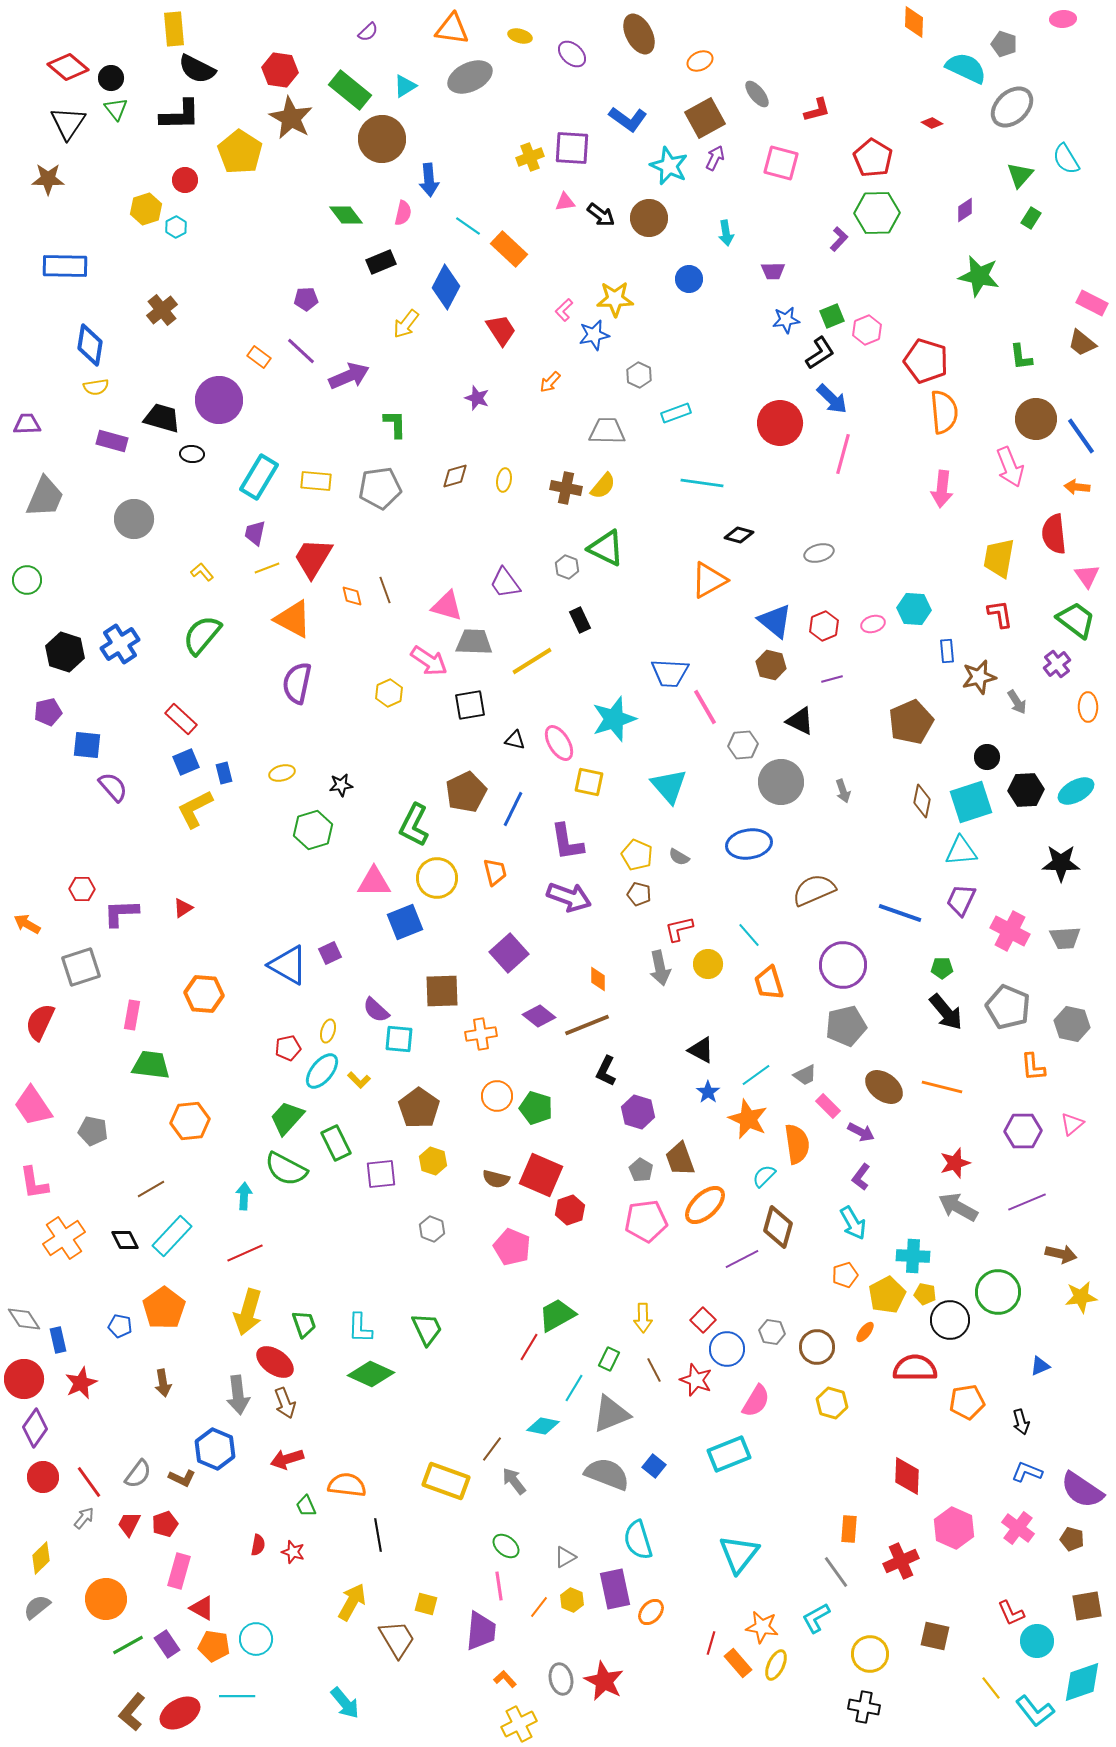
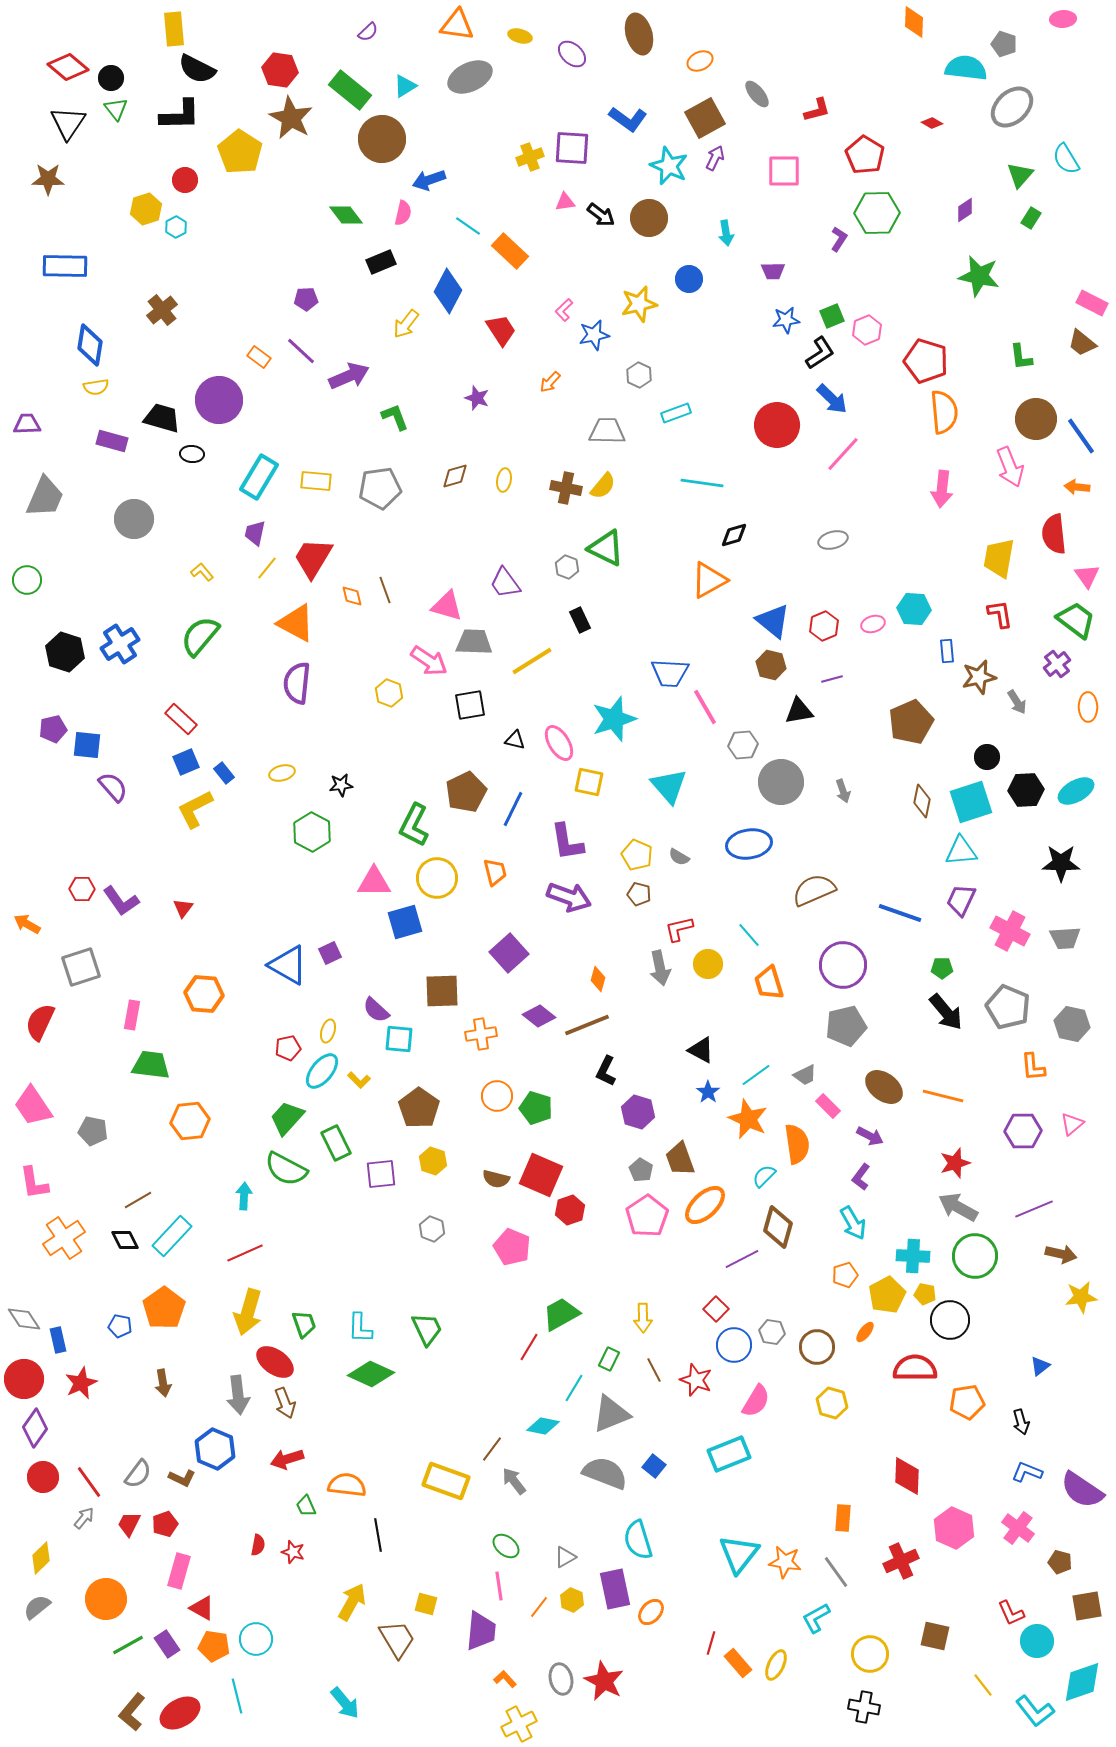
orange triangle at (452, 29): moved 5 px right, 4 px up
brown ellipse at (639, 34): rotated 12 degrees clockwise
cyan semicircle at (966, 68): rotated 18 degrees counterclockwise
red pentagon at (873, 158): moved 8 px left, 3 px up
pink square at (781, 163): moved 3 px right, 8 px down; rotated 15 degrees counterclockwise
blue arrow at (429, 180): rotated 76 degrees clockwise
purple L-shape at (839, 239): rotated 10 degrees counterclockwise
orange rectangle at (509, 249): moved 1 px right, 2 px down
blue diamond at (446, 287): moved 2 px right, 4 px down
yellow star at (615, 299): moved 24 px right, 5 px down; rotated 12 degrees counterclockwise
red circle at (780, 423): moved 3 px left, 2 px down
green L-shape at (395, 424): moved 7 px up; rotated 20 degrees counterclockwise
pink line at (843, 454): rotated 27 degrees clockwise
black diamond at (739, 535): moved 5 px left; rotated 32 degrees counterclockwise
gray ellipse at (819, 553): moved 14 px right, 13 px up
yellow line at (267, 568): rotated 30 degrees counterclockwise
orange triangle at (293, 619): moved 3 px right, 4 px down
blue triangle at (775, 621): moved 2 px left
green semicircle at (202, 635): moved 2 px left, 1 px down
purple semicircle at (297, 683): rotated 6 degrees counterclockwise
yellow hexagon at (389, 693): rotated 16 degrees counterclockwise
purple pentagon at (48, 712): moved 5 px right, 17 px down
black triangle at (800, 721): moved 1 px left, 10 px up; rotated 36 degrees counterclockwise
blue rectangle at (224, 773): rotated 25 degrees counterclockwise
green hexagon at (313, 830): moved 1 px left, 2 px down; rotated 15 degrees counterclockwise
red triangle at (183, 908): rotated 20 degrees counterclockwise
purple L-shape at (121, 913): moved 12 px up; rotated 123 degrees counterclockwise
blue square at (405, 922): rotated 6 degrees clockwise
orange diamond at (598, 979): rotated 15 degrees clockwise
orange line at (942, 1087): moved 1 px right, 9 px down
purple arrow at (861, 1132): moved 9 px right, 4 px down
brown line at (151, 1189): moved 13 px left, 11 px down
purple line at (1027, 1202): moved 7 px right, 7 px down
pink pentagon at (646, 1221): moved 1 px right, 5 px up; rotated 27 degrees counterclockwise
green circle at (998, 1292): moved 23 px left, 36 px up
green trapezoid at (557, 1315): moved 4 px right, 1 px up
red square at (703, 1320): moved 13 px right, 11 px up
blue circle at (727, 1349): moved 7 px right, 4 px up
blue triangle at (1040, 1366): rotated 15 degrees counterclockwise
gray semicircle at (607, 1474): moved 2 px left, 1 px up
orange rectangle at (849, 1529): moved 6 px left, 11 px up
brown pentagon at (1072, 1539): moved 12 px left, 23 px down
orange star at (762, 1627): moved 23 px right, 65 px up
yellow line at (991, 1688): moved 8 px left, 3 px up
cyan line at (237, 1696): rotated 76 degrees clockwise
